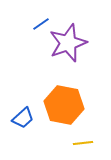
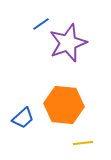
orange hexagon: rotated 6 degrees counterclockwise
